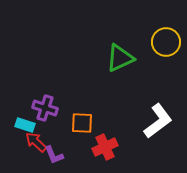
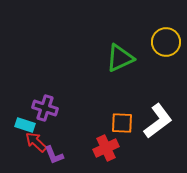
orange square: moved 40 px right
red cross: moved 1 px right, 1 px down
